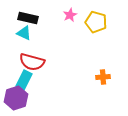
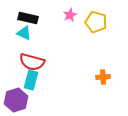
cyan rectangle: moved 7 px right; rotated 12 degrees counterclockwise
purple hexagon: moved 2 px down
